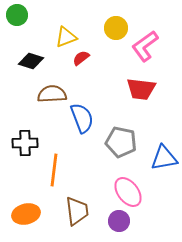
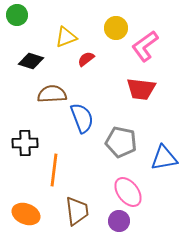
red semicircle: moved 5 px right, 1 px down
orange ellipse: rotated 36 degrees clockwise
